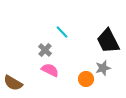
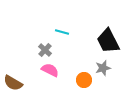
cyan line: rotated 32 degrees counterclockwise
orange circle: moved 2 px left, 1 px down
